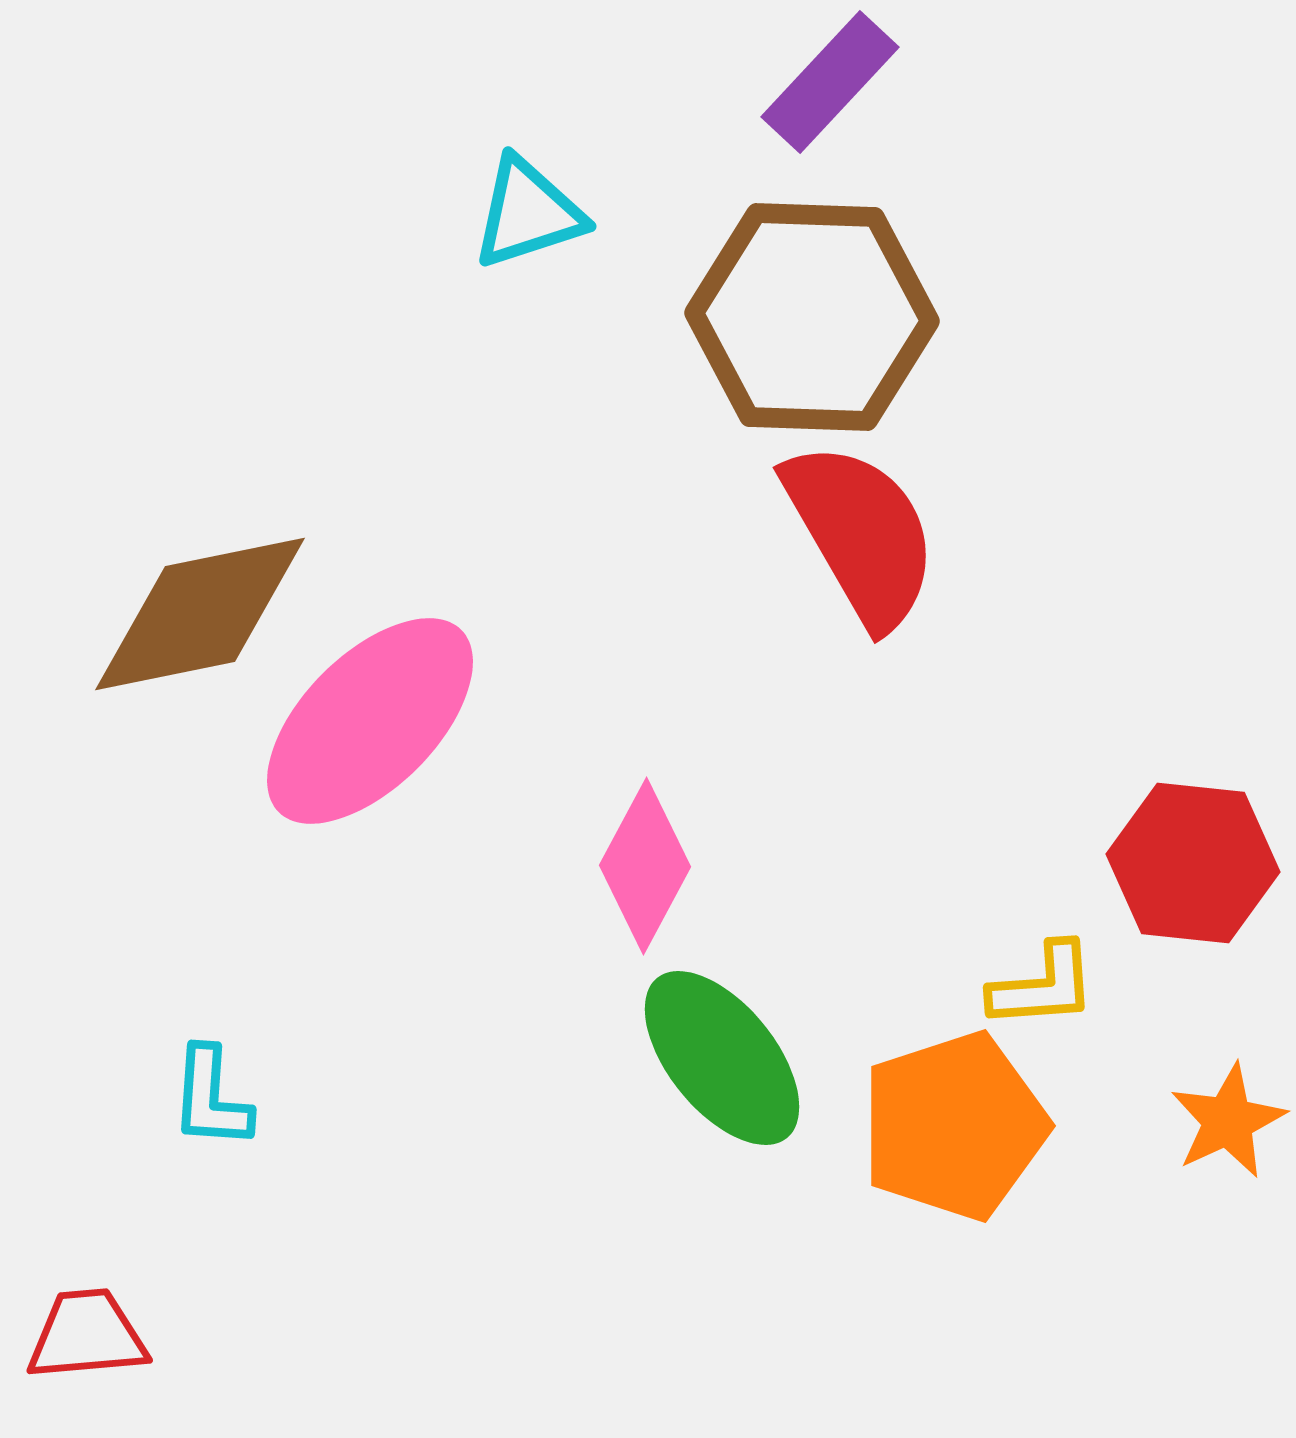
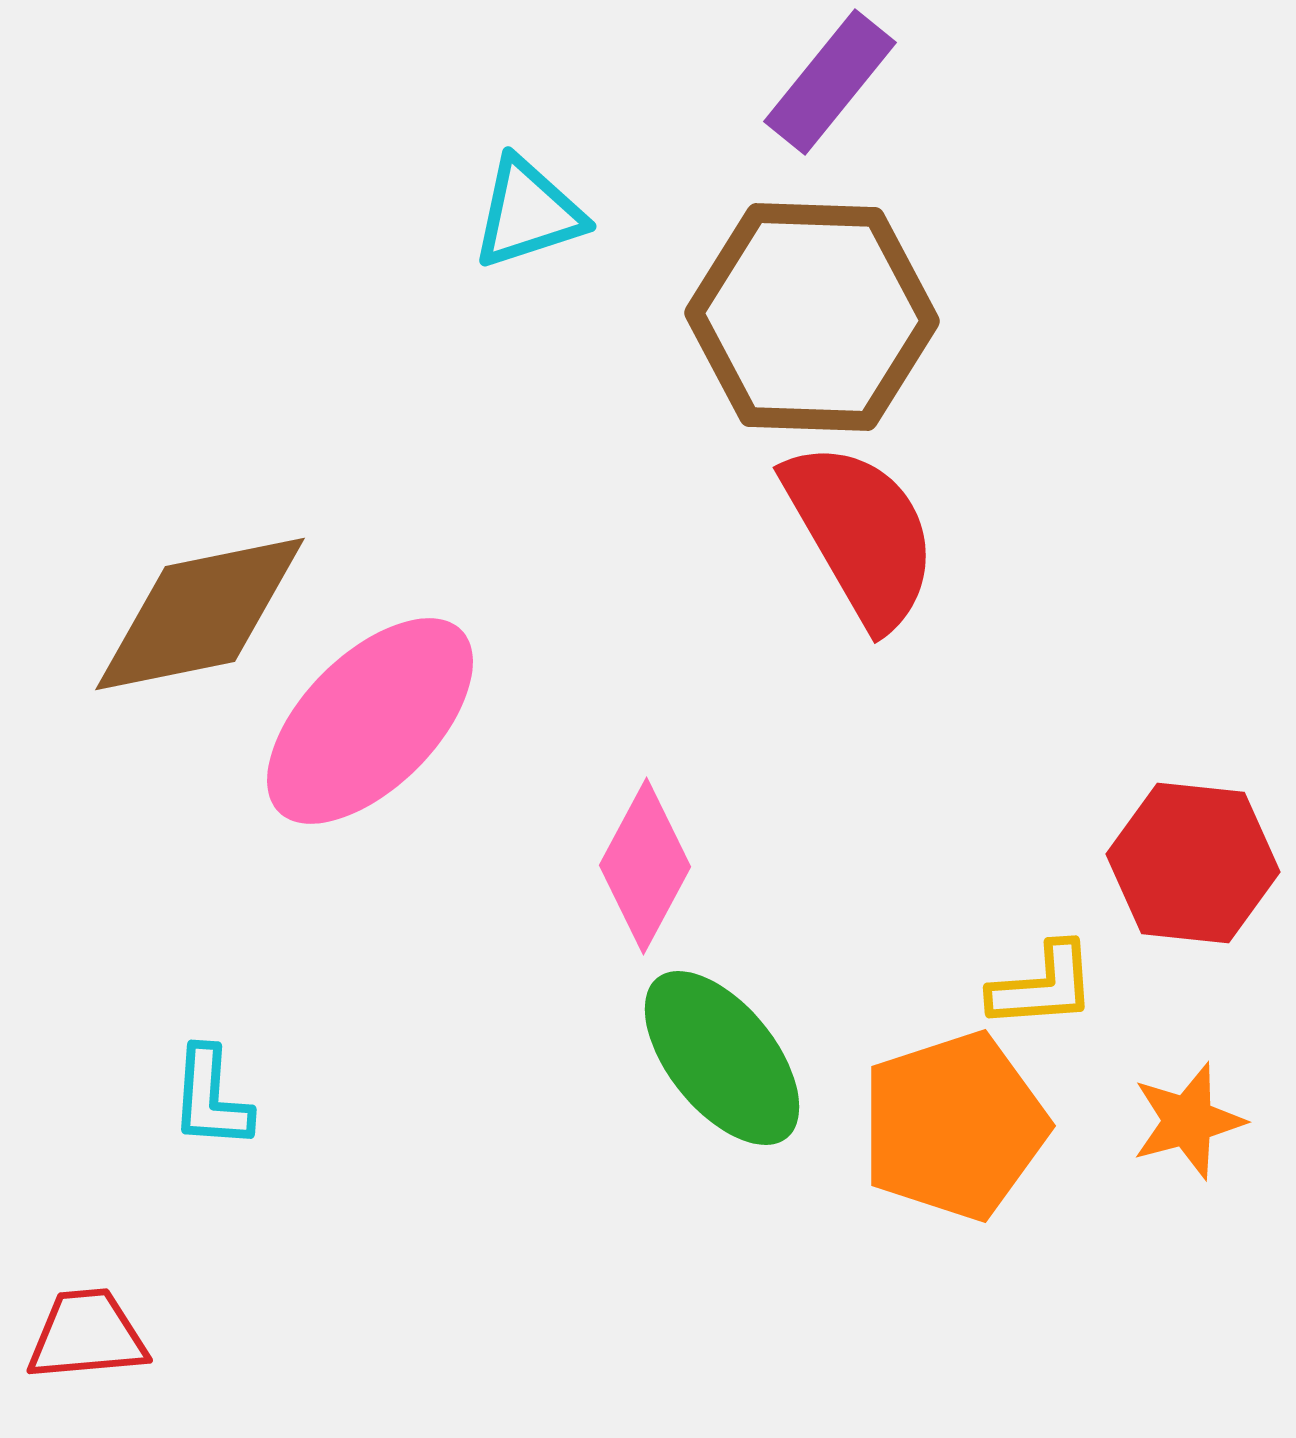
purple rectangle: rotated 4 degrees counterclockwise
orange star: moved 40 px left; rotated 10 degrees clockwise
